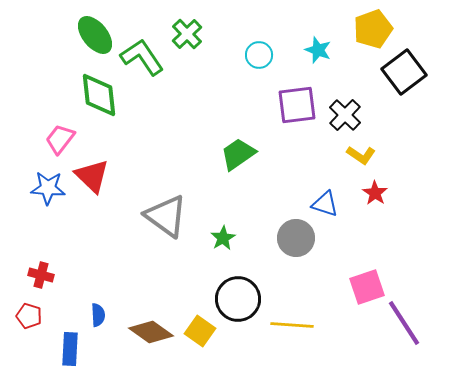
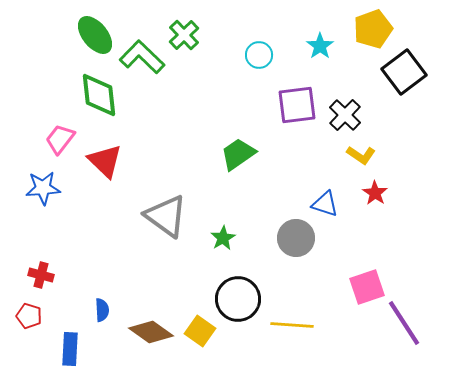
green cross: moved 3 px left, 1 px down
cyan star: moved 2 px right, 4 px up; rotated 16 degrees clockwise
green L-shape: rotated 12 degrees counterclockwise
red triangle: moved 13 px right, 15 px up
blue star: moved 5 px left; rotated 8 degrees counterclockwise
blue semicircle: moved 4 px right, 5 px up
